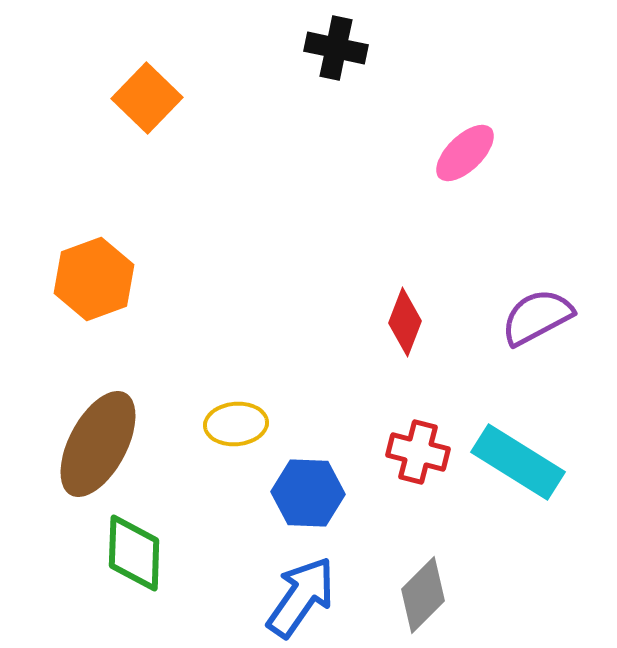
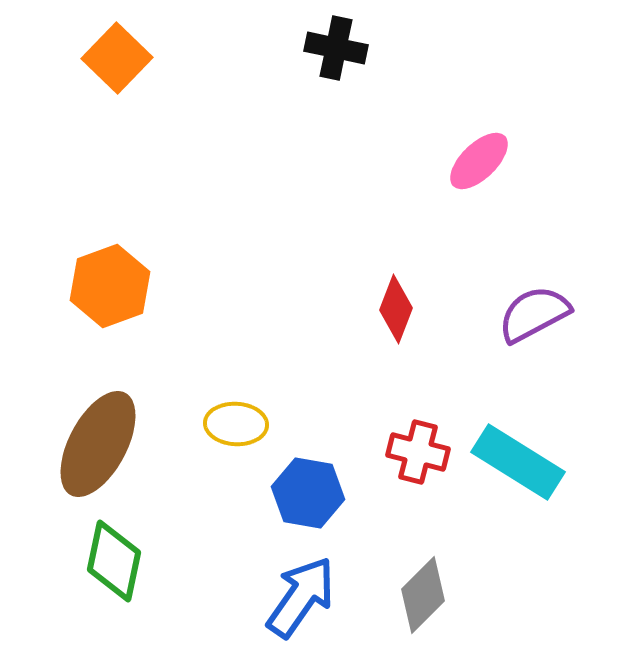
orange square: moved 30 px left, 40 px up
pink ellipse: moved 14 px right, 8 px down
orange hexagon: moved 16 px right, 7 px down
purple semicircle: moved 3 px left, 3 px up
red diamond: moved 9 px left, 13 px up
yellow ellipse: rotated 8 degrees clockwise
blue hexagon: rotated 8 degrees clockwise
green diamond: moved 20 px left, 8 px down; rotated 10 degrees clockwise
